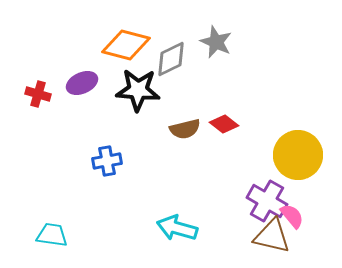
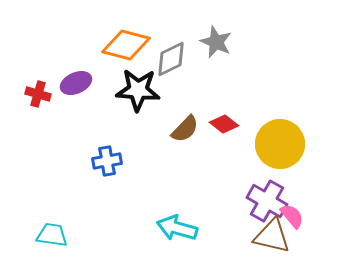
purple ellipse: moved 6 px left
brown semicircle: rotated 32 degrees counterclockwise
yellow circle: moved 18 px left, 11 px up
